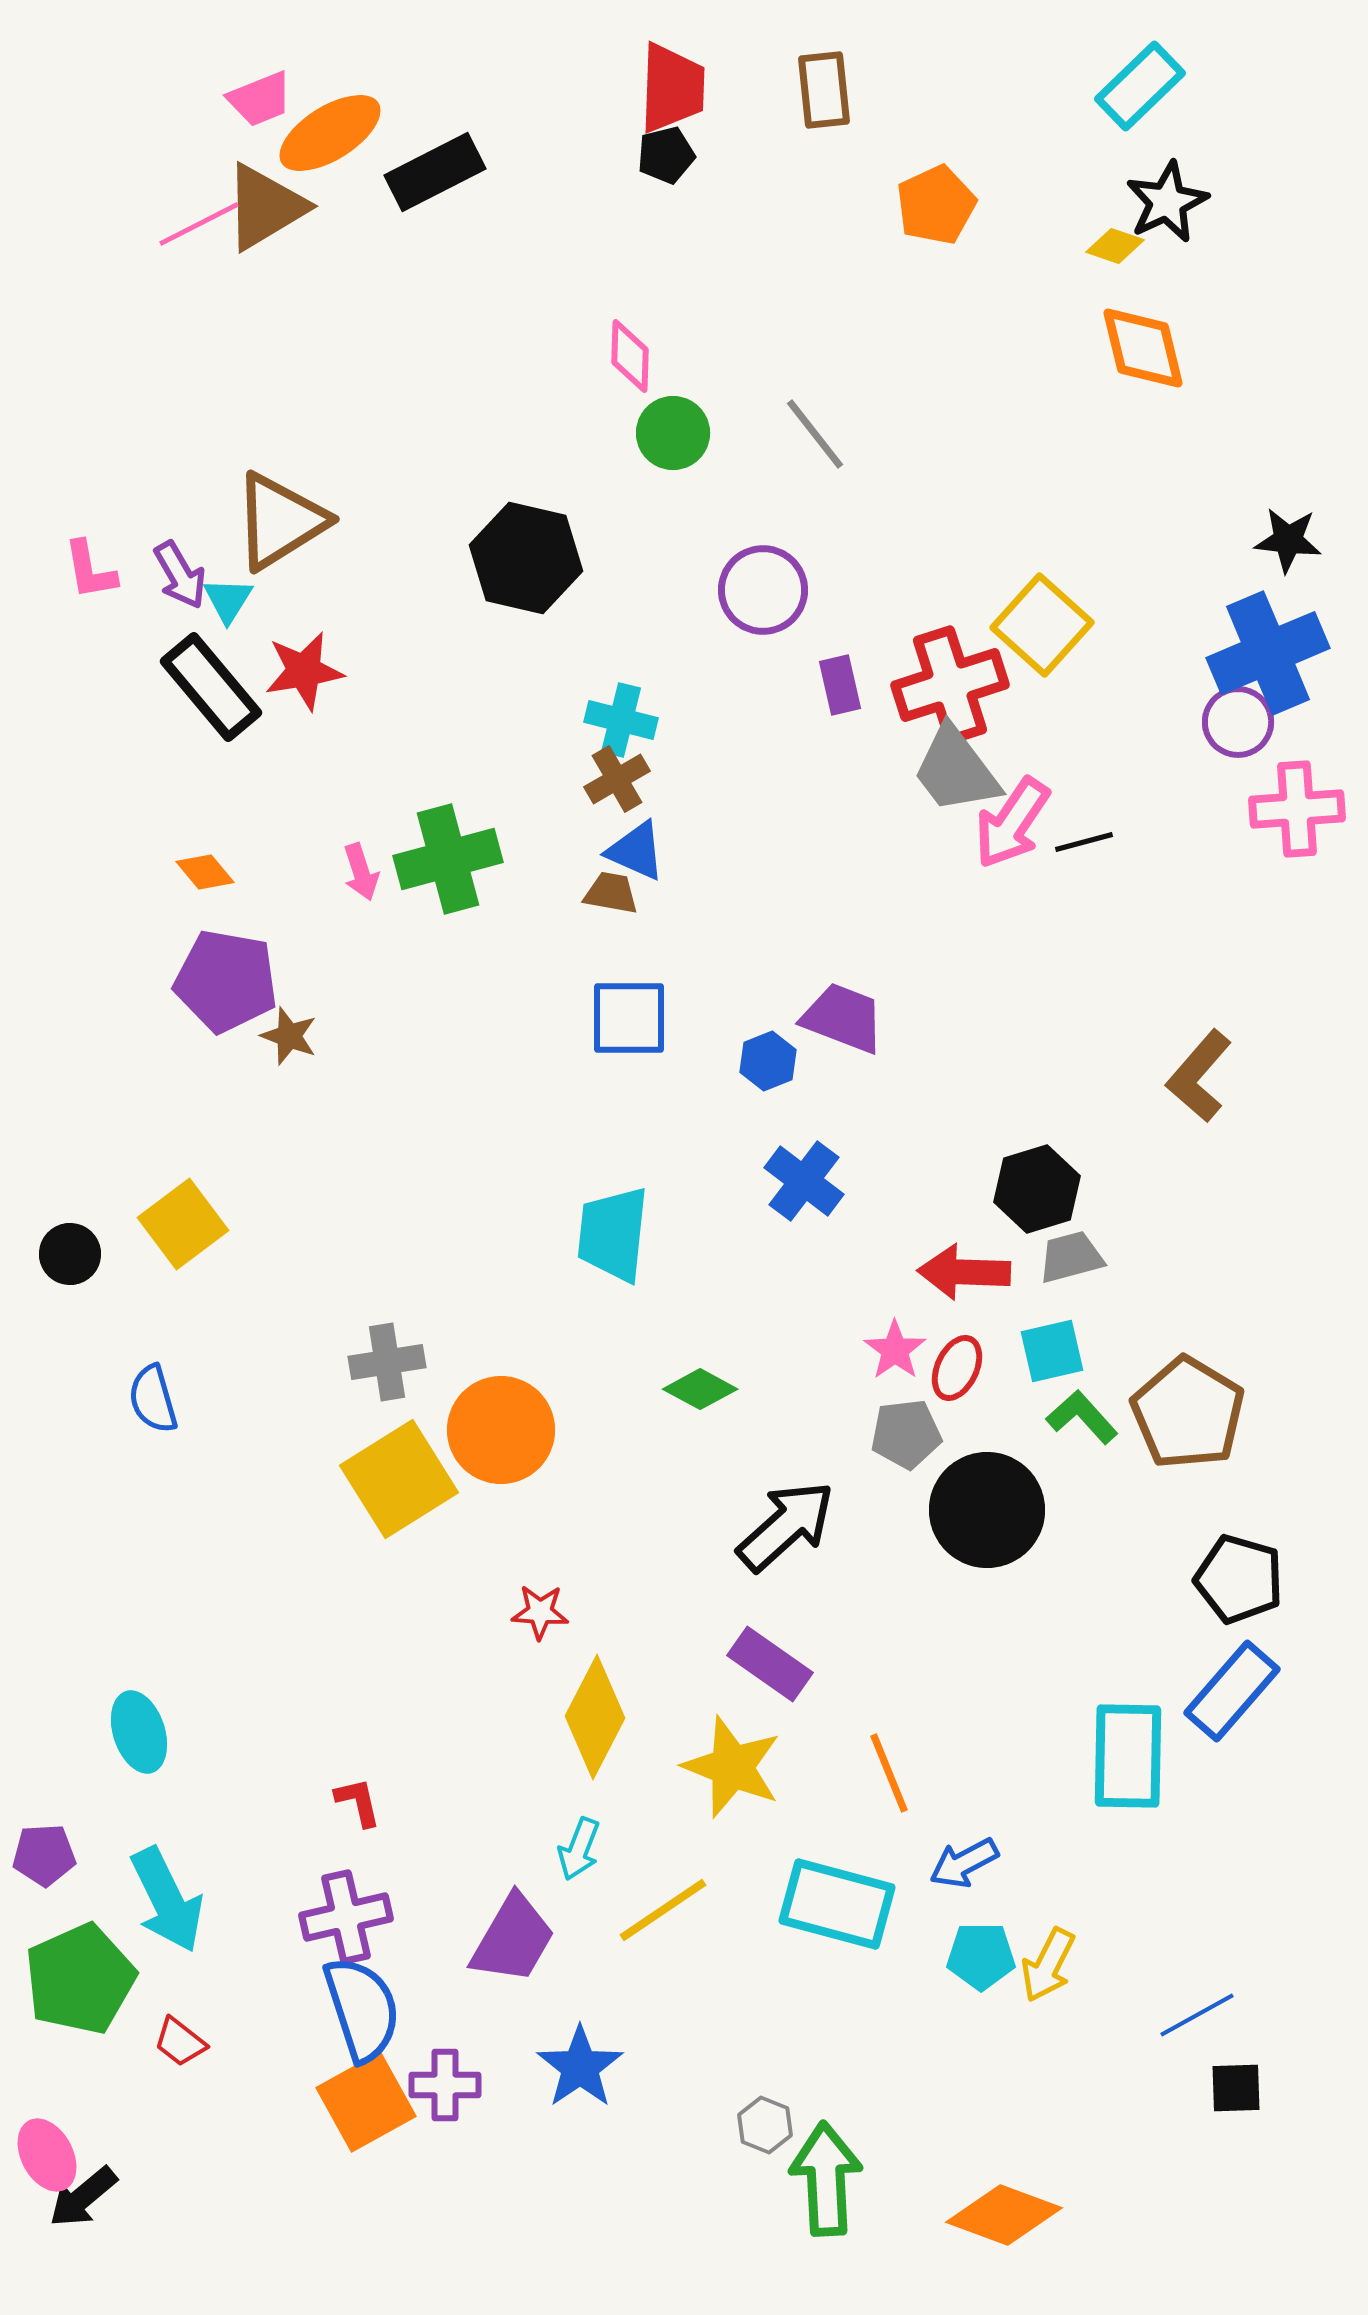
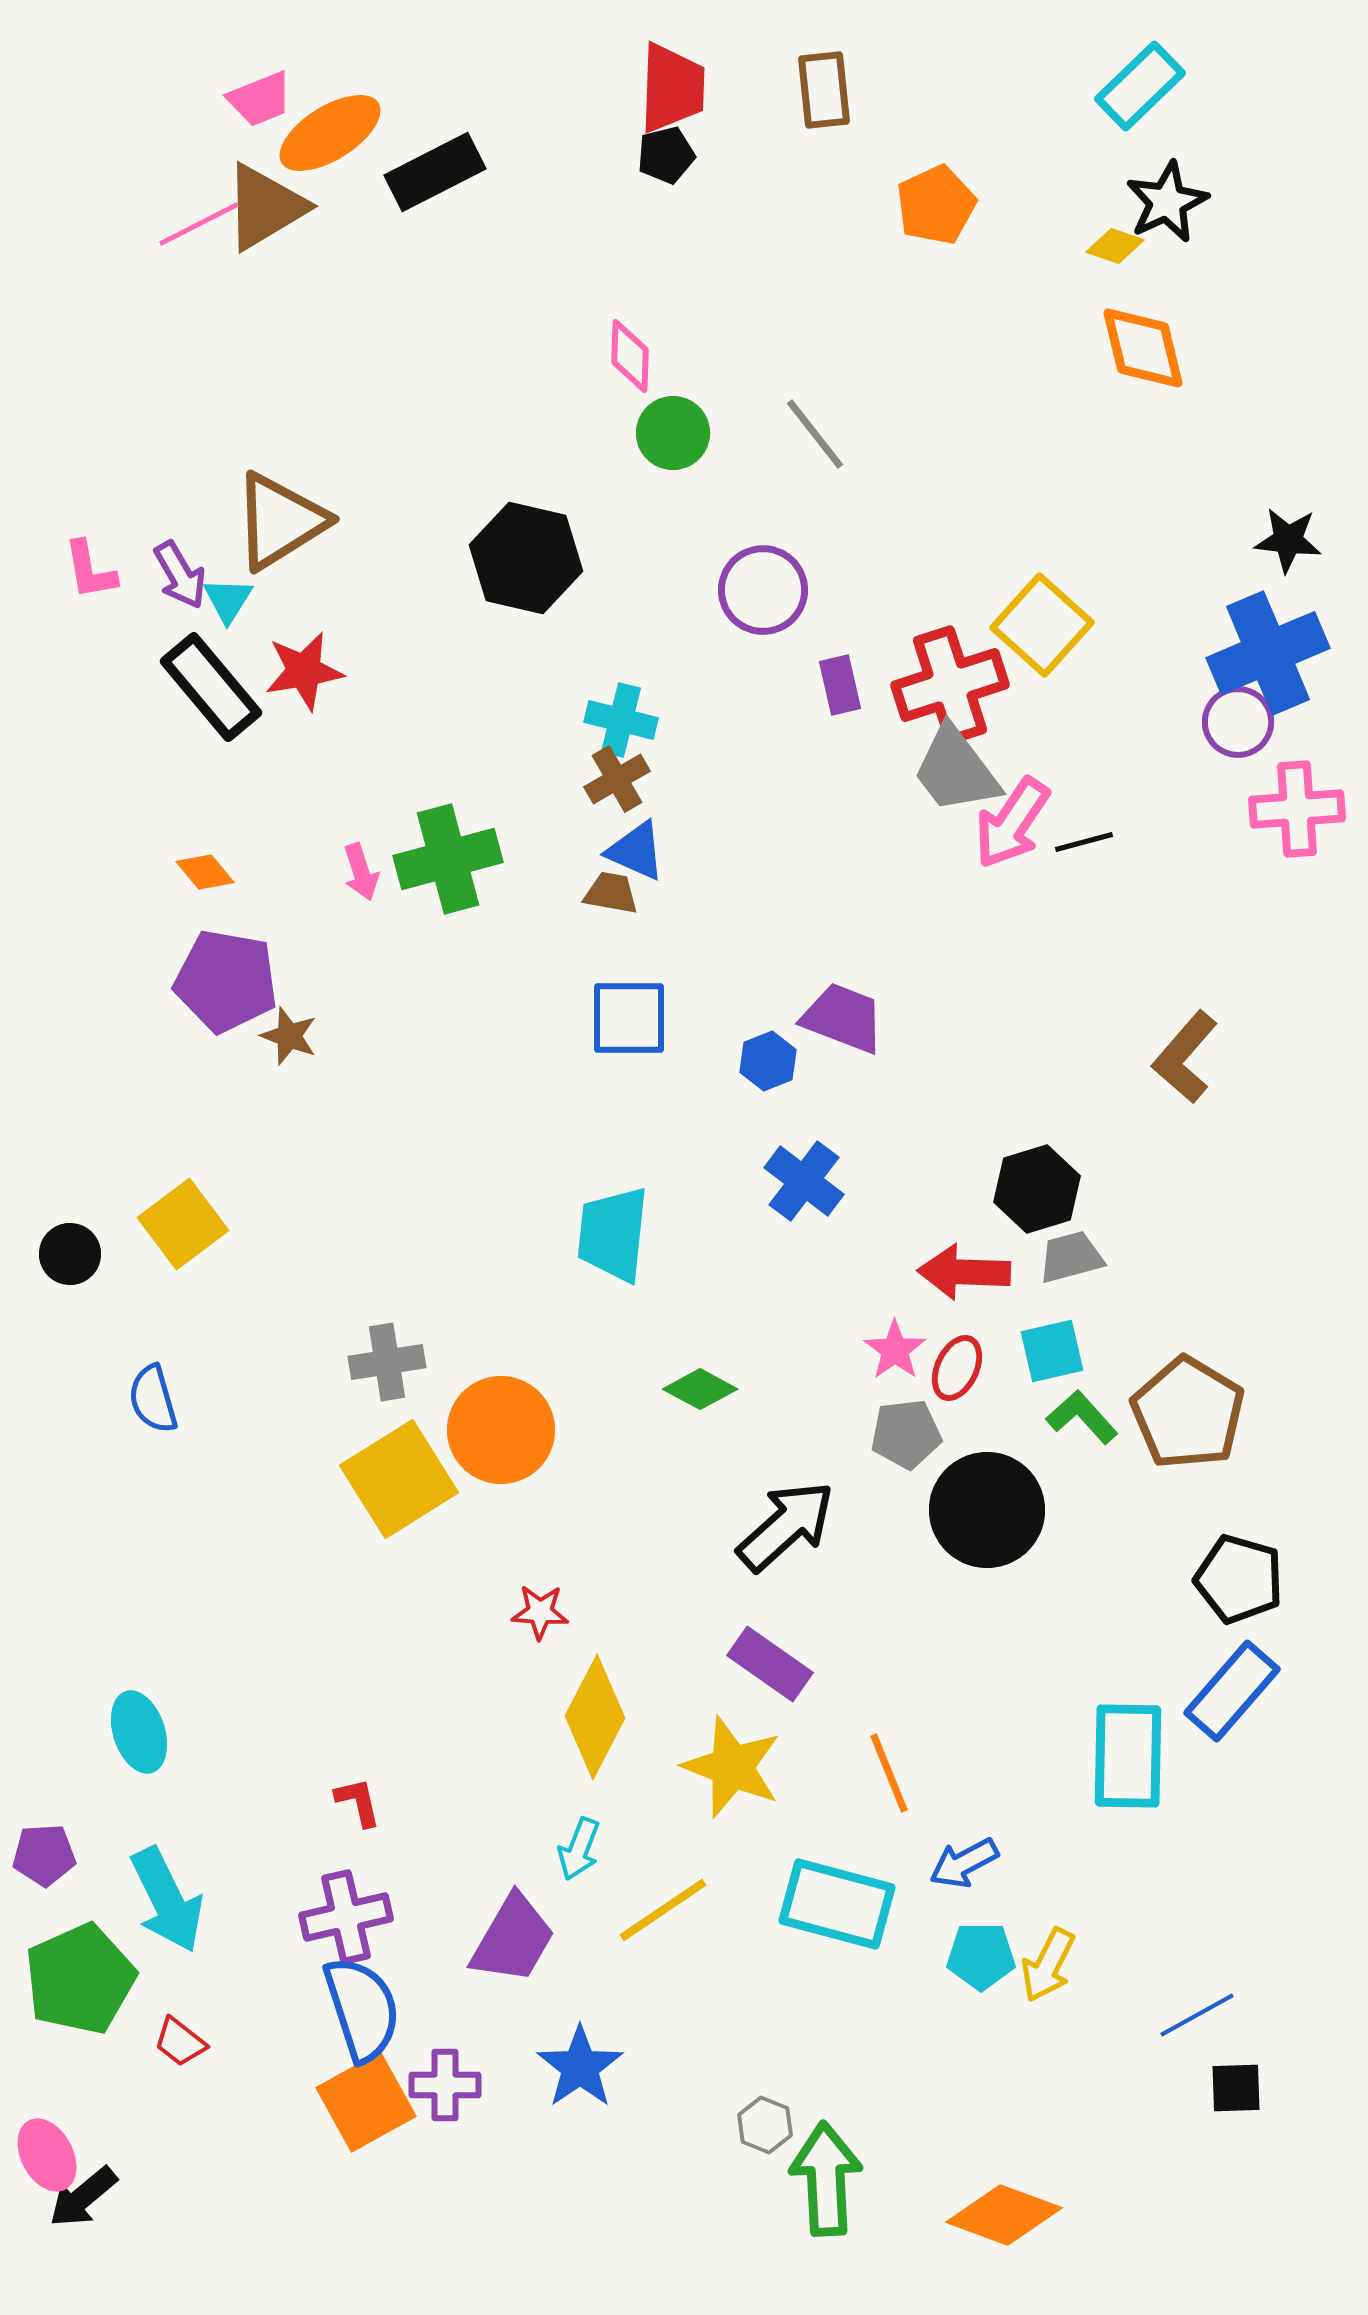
brown L-shape at (1199, 1076): moved 14 px left, 19 px up
